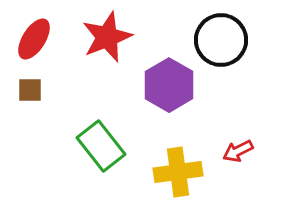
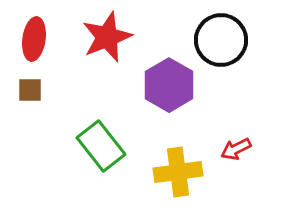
red ellipse: rotated 24 degrees counterclockwise
red arrow: moved 2 px left, 2 px up
